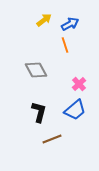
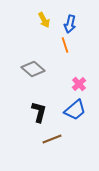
yellow arrow: rotated 98 degrees clockwise
blue arrow: rotated 132 degrees clockwise
gray diamond: moved 3 px left, 1 px up; rotated 20 degrees counterclockwise
